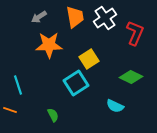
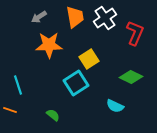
green semicircle: rotated 24 degrees counterclockwise
